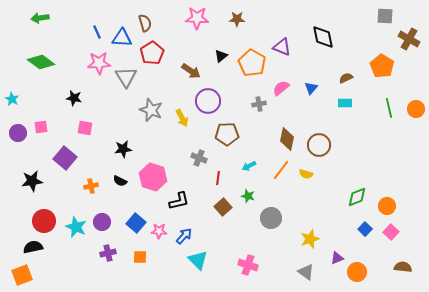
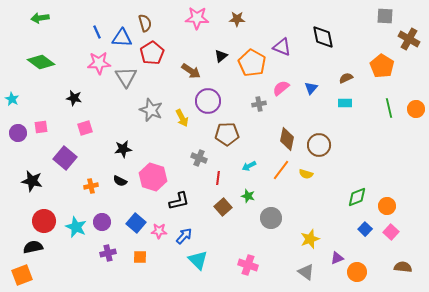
pink square at (85, 128): rotated 28 degrees counterclockwise
black star at (32, 181): rotated 20 degrees clockwise
